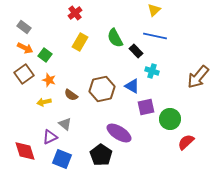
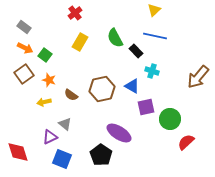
red diamond: moved 7 px left, 1 px down
